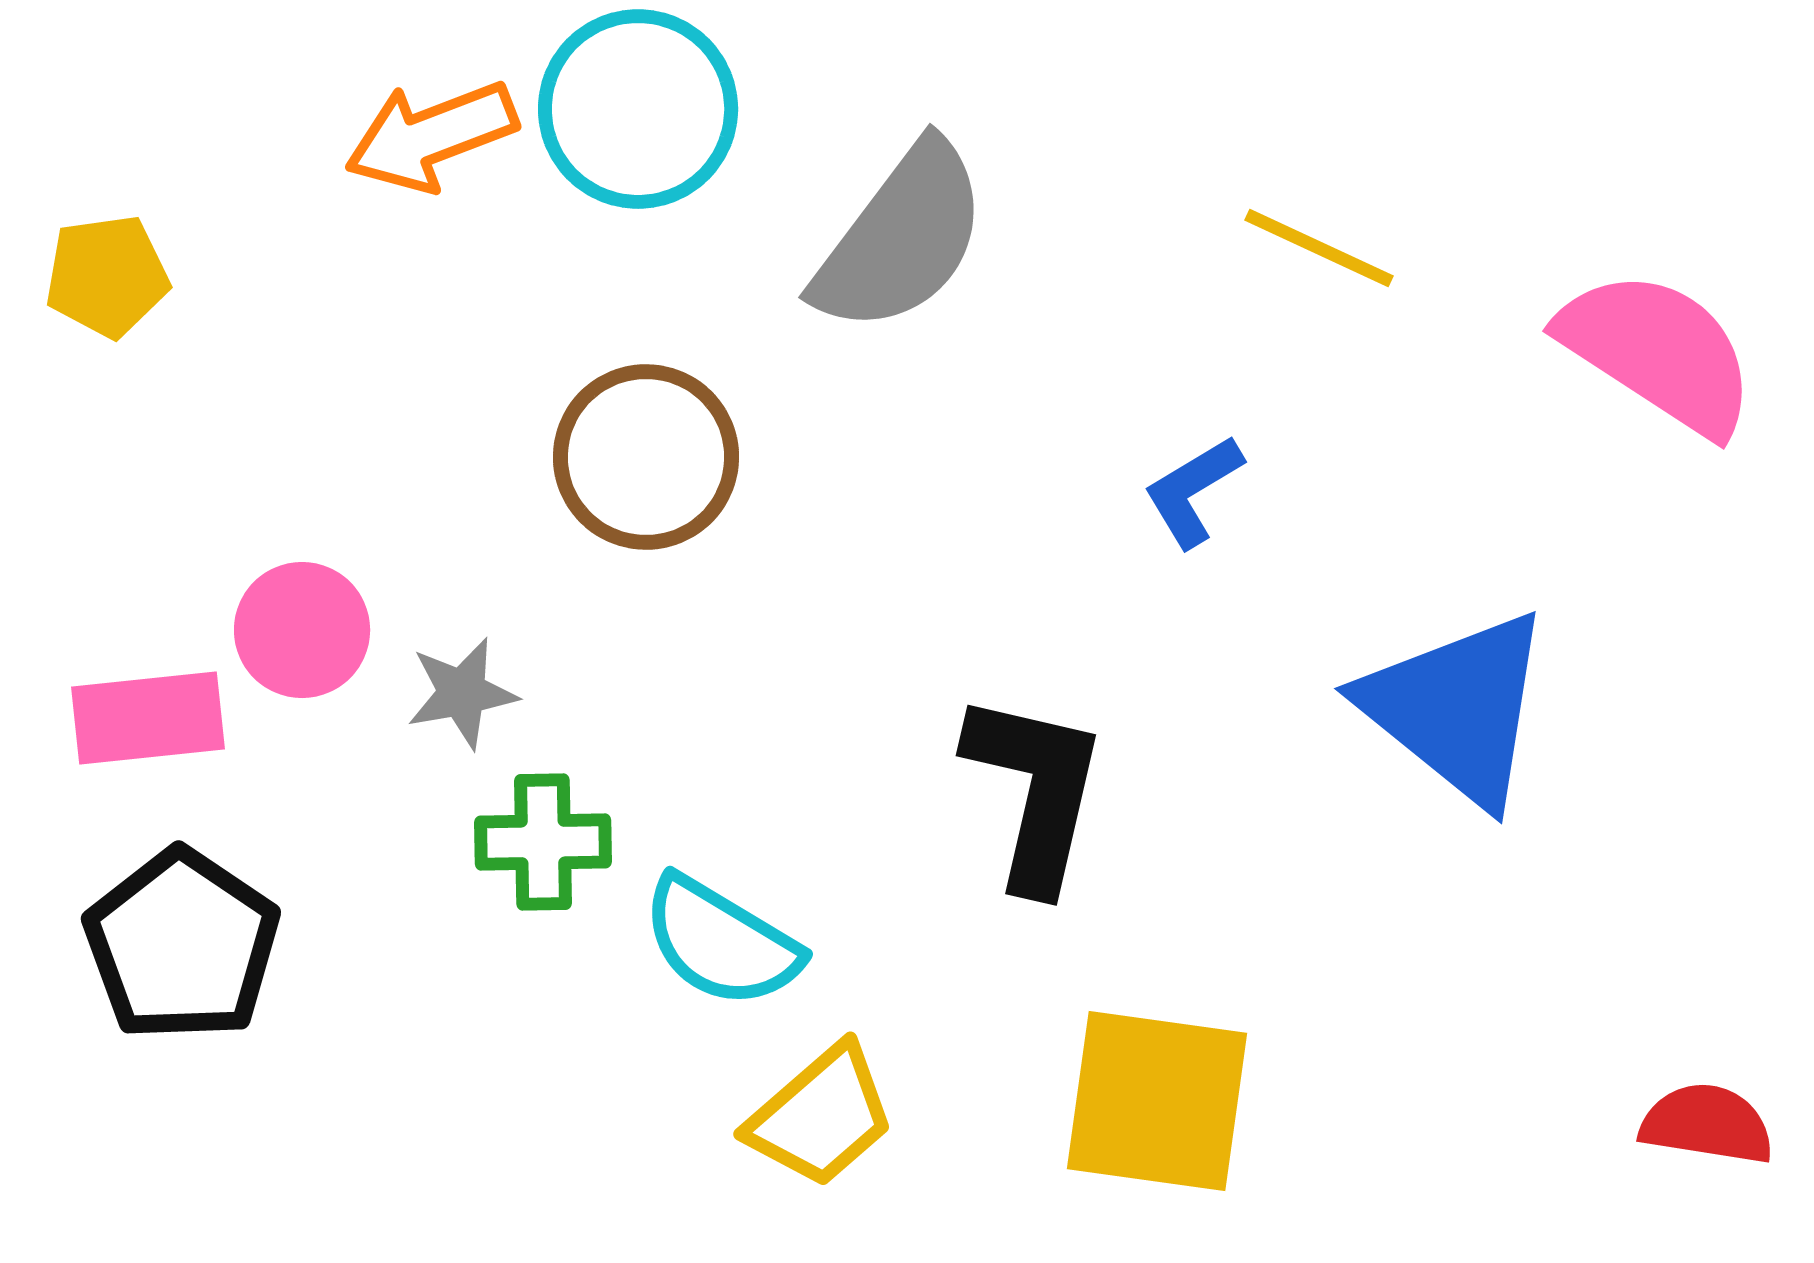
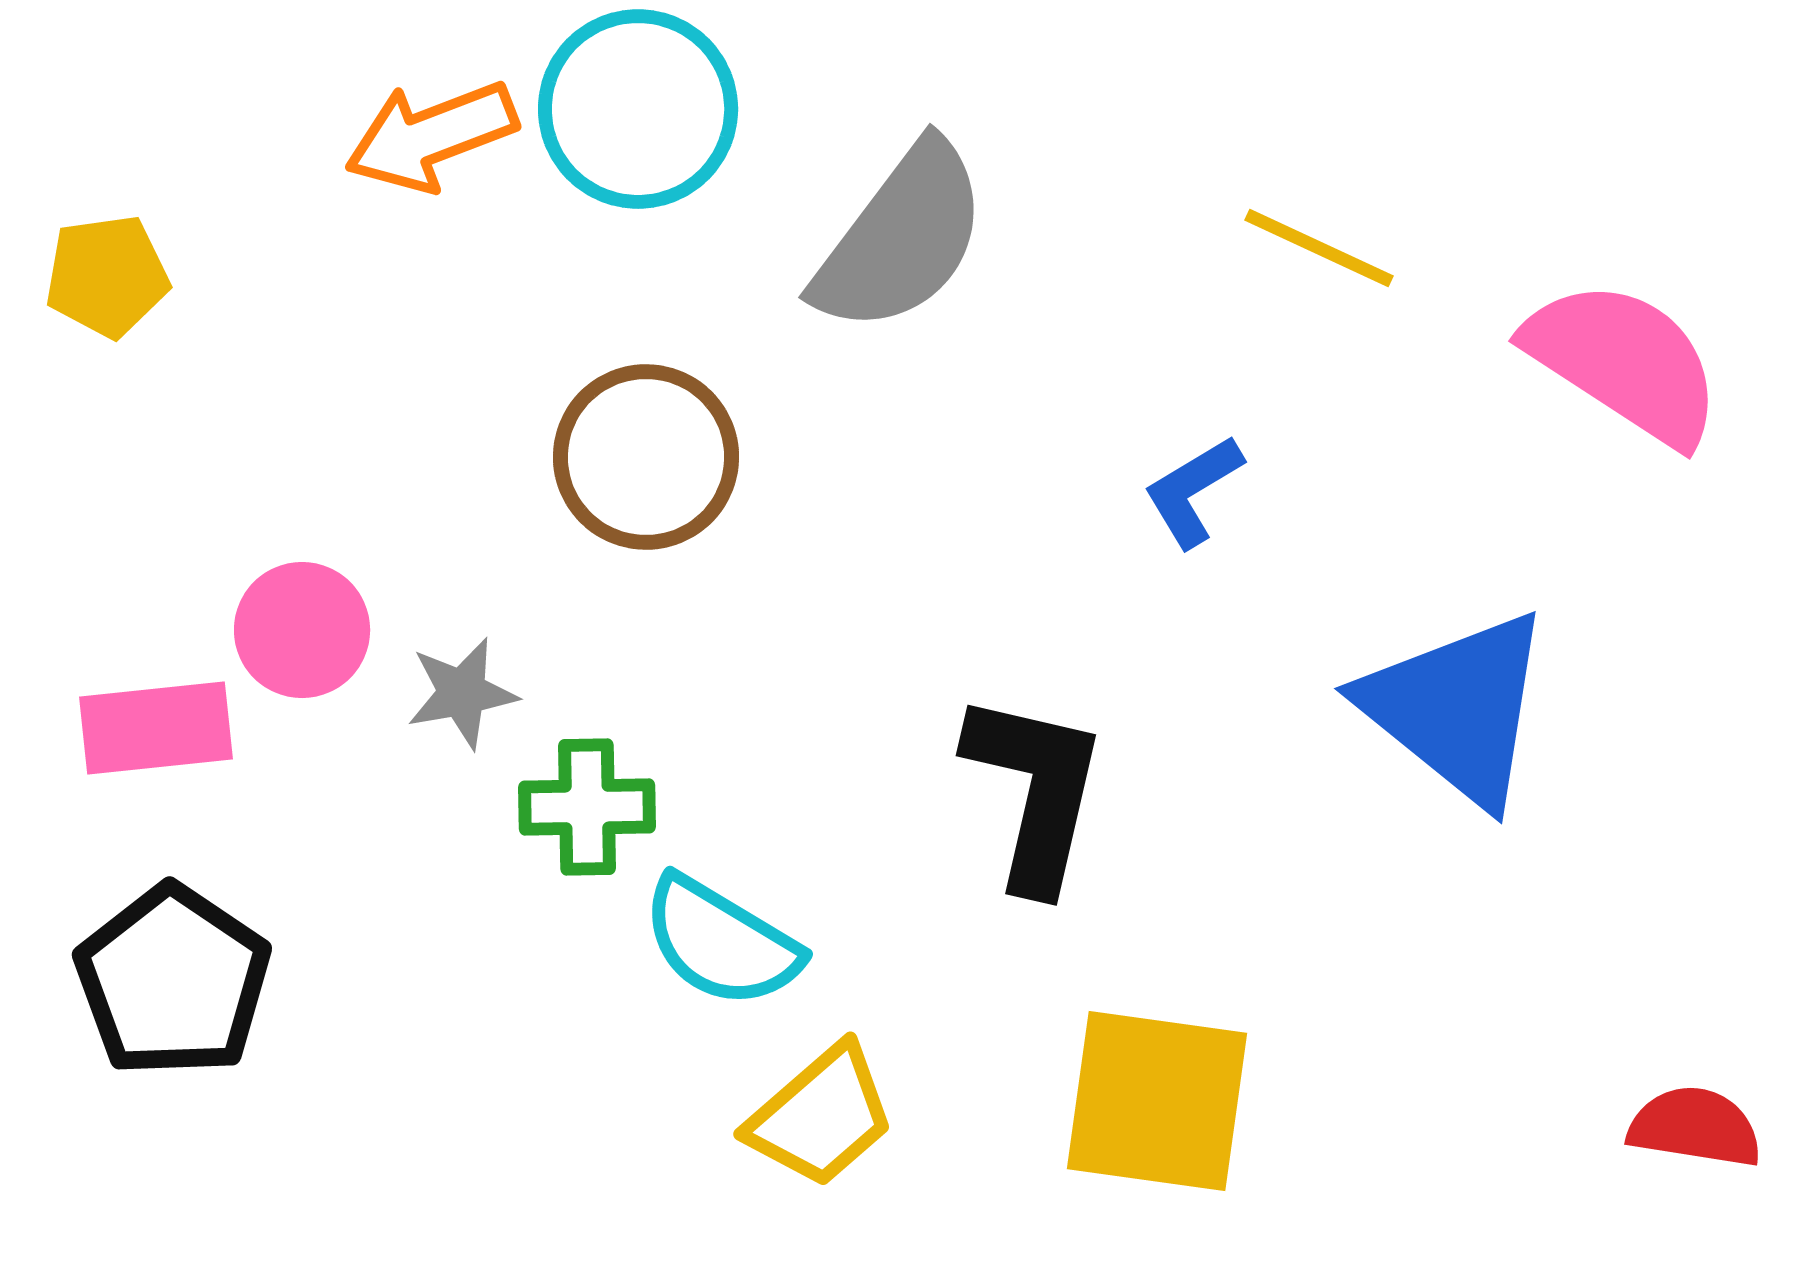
pink semicircle: moved 34 px left, 10 px down
pink rectangle: moved 8 px right, 10 px down
green cross: moved 44 px right, 35 px up
black pentagon: moved 9 px left, 36 px down
red semicircle: moved 12 px left, 3 px down
